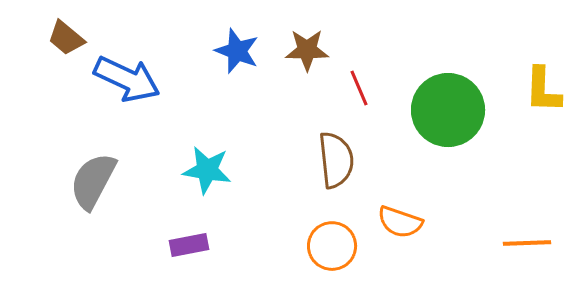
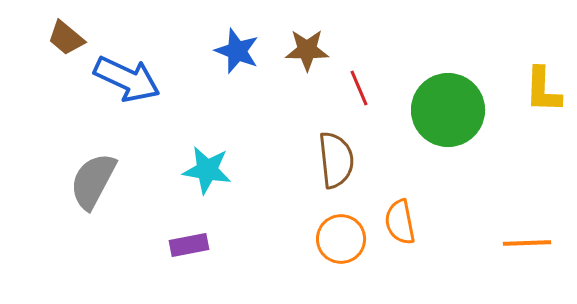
orange semicircle: rotated 60 degrees clockwise
orange circle: moved 9 px right, 7 px up
